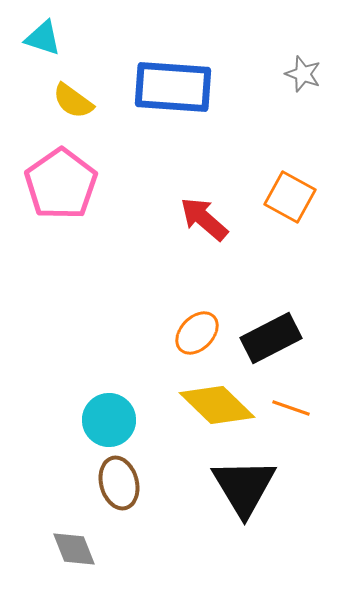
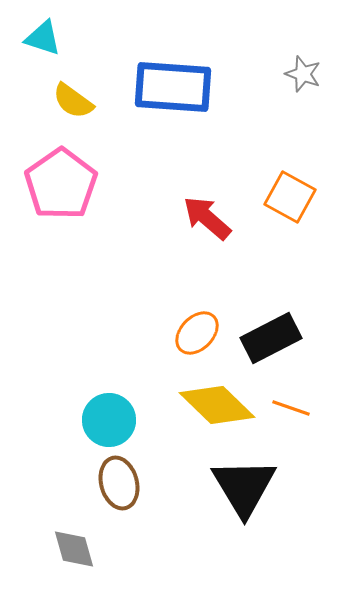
red arrow: moved 3 px right, 1 px up
gray diamond: rotated 6 degrees clockwise
